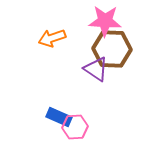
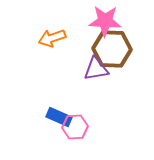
purple triangle: rotated 44 degrees counterclockwise
